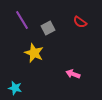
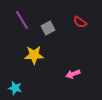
yellow star: moved 2 px down; rotated 24 degrees counterclockwise
pink arrow: rotated 40 degrees counterclockwise
